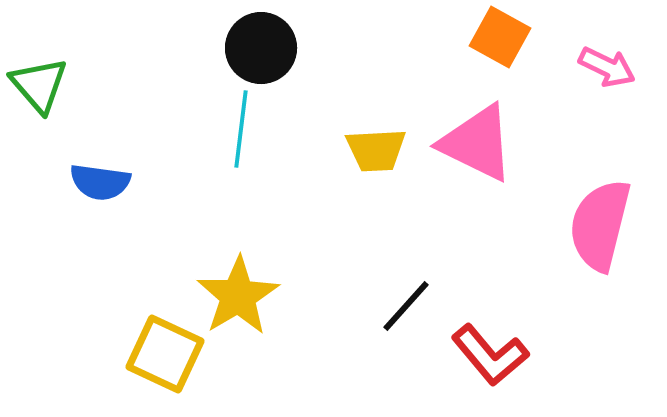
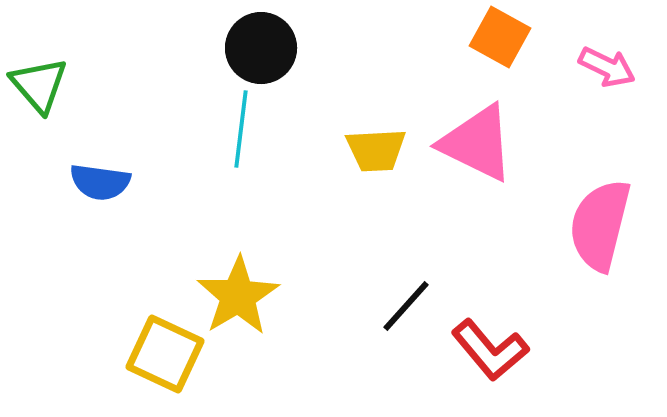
red L-shape: moved 5 px up
